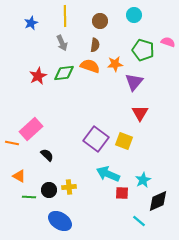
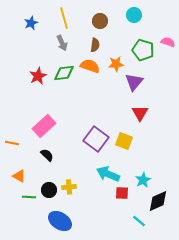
yellow line: moved 1 px left, 2 px down; rotated 15 degrees counterclockwise
orange star: moved 1 px right
pink rectangle: moved 13 px right, 3 px up
